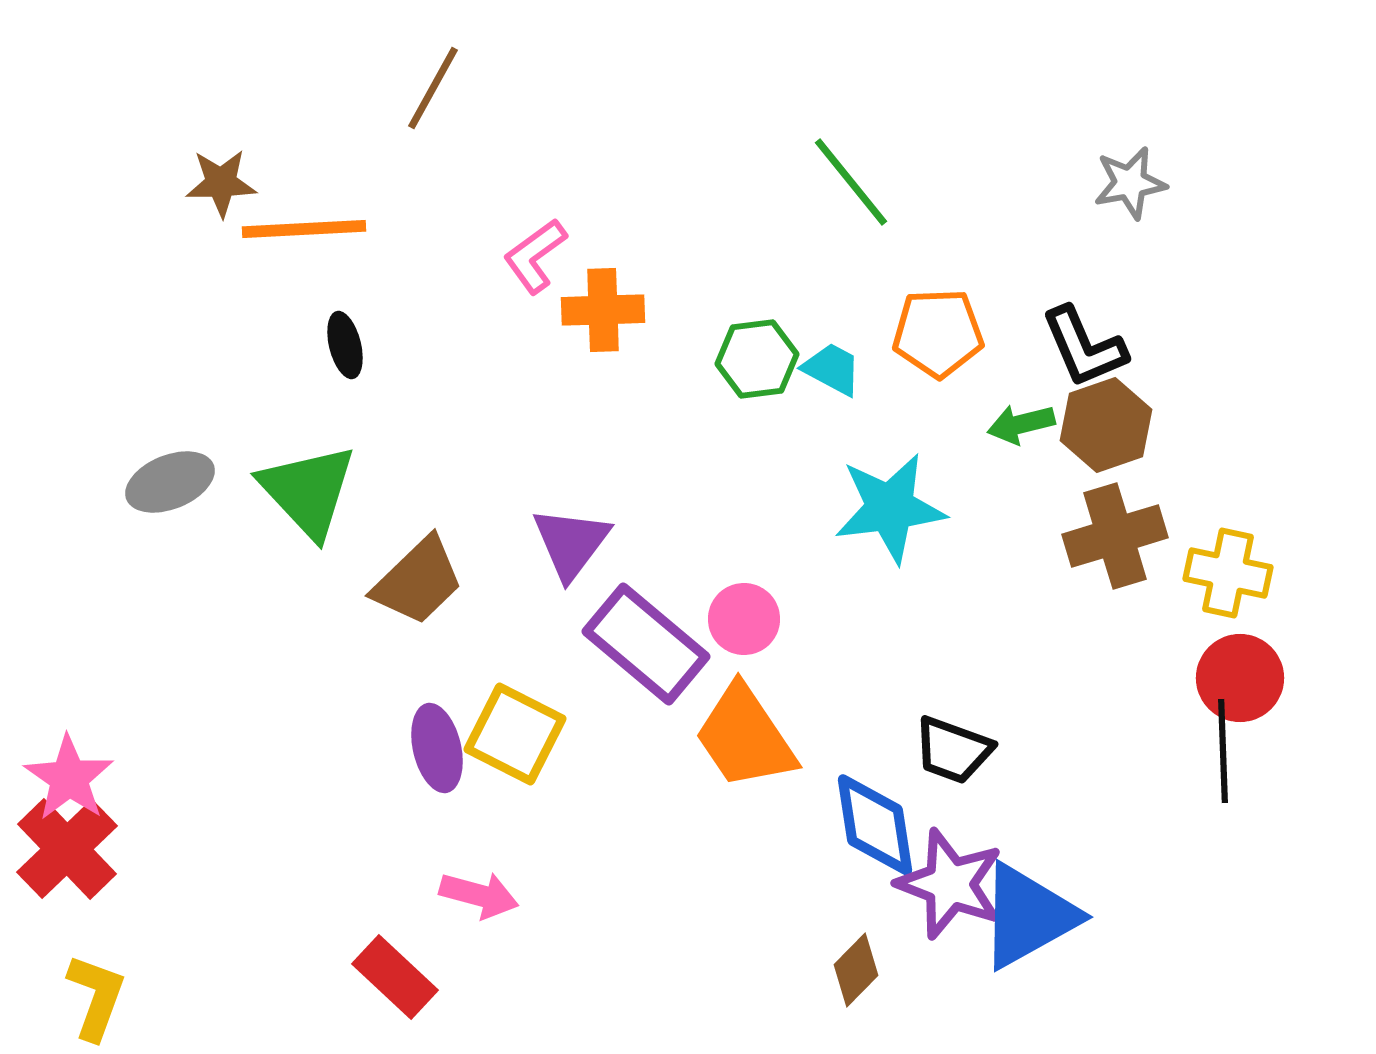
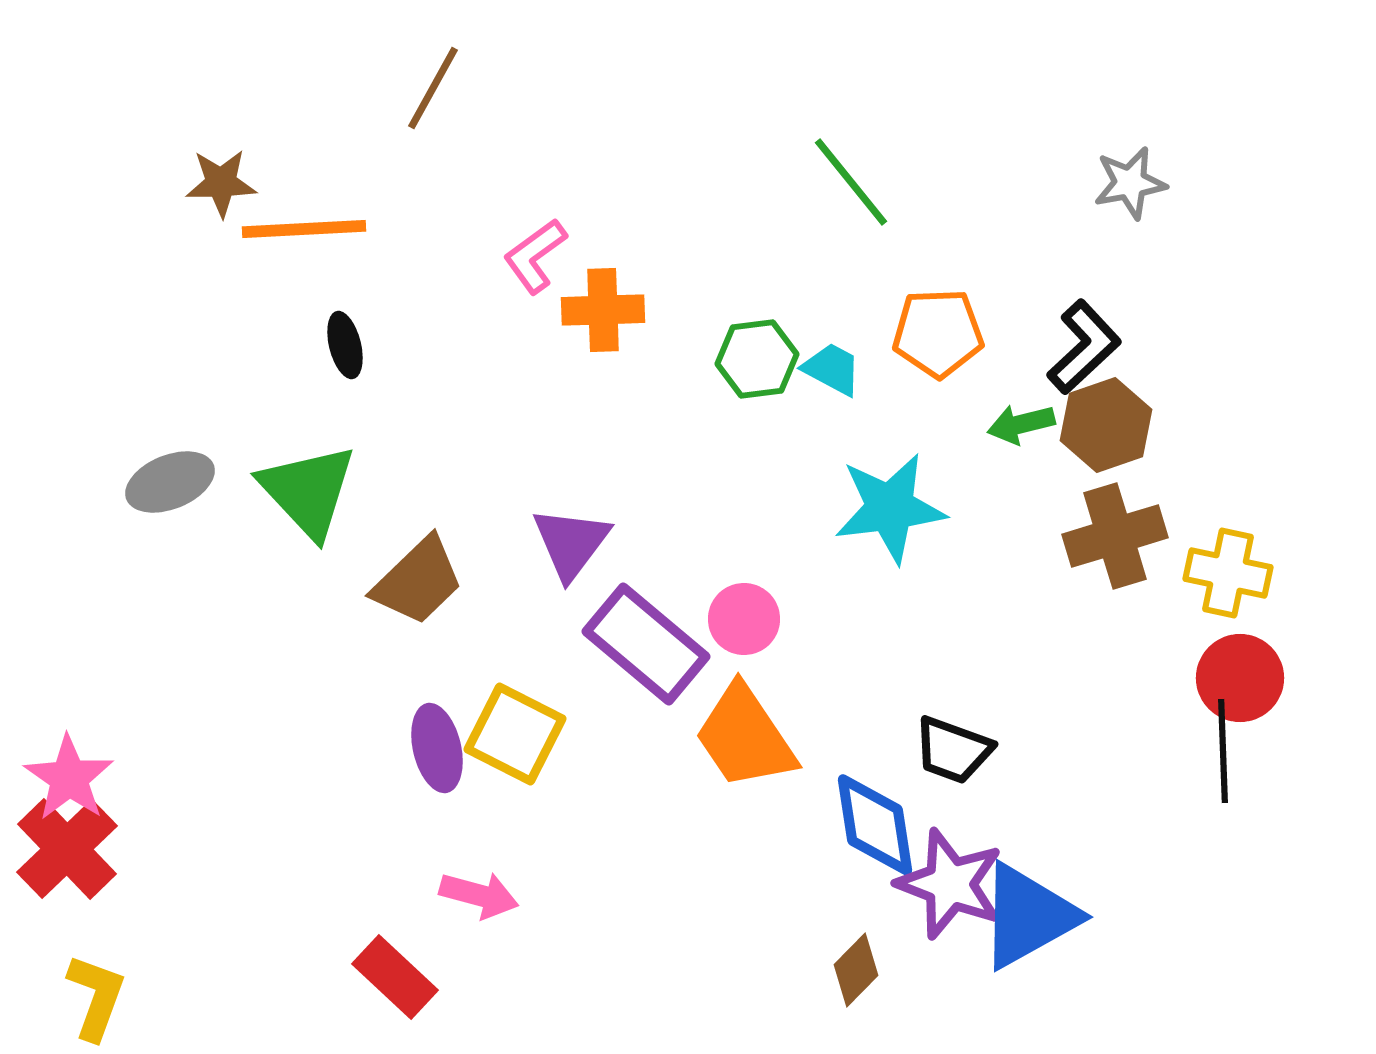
black L-shape: rotated 110 degrees counterclockwise
